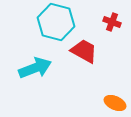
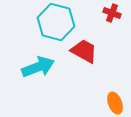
red cross: moved 9 px up
cyan arrow: moved 3 px right, 1 px up
orange ellipse: rotated 45 degrees clockwise
